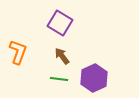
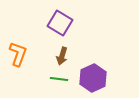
orange L-shape: moved 2 px down
brown arrow: rotated 126 degrees counterclockwise
purple hexagon: moved 1 px left
